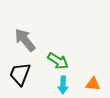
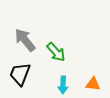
green arrow: moved 2 px left, 9 px up; rotated 15 degrees clockwise
